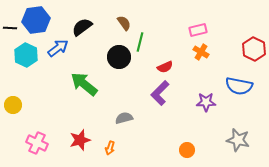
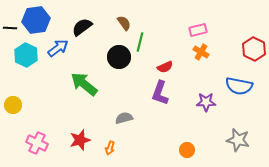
purple L-shape: rotated 25 degrees counterclockwise
